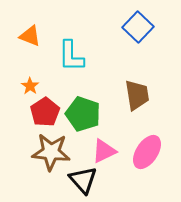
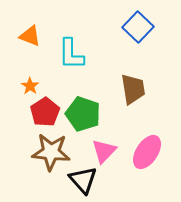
cyan L-shape: moved 2 px up
brown trapezoid: moved 4 px left, 6 px up
pink triangle: rotated 20 degrees counterclockwise
